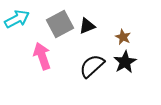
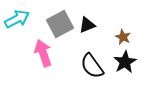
black triangle: moved 1 px up
pink arrow: moved 1 px right, 3 px up
black semicircle: rotated 84 degrees counterclockwise
